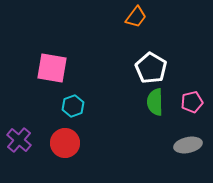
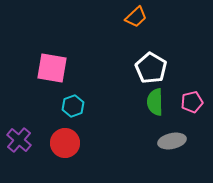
orange trapezoid: rotated 10 degrees clockwise
gray ellipse: moved 16 px left, 4 px up
